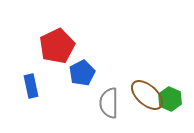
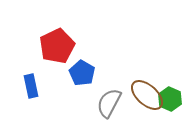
blue pentagon: rotated 15 degrees counterclockwise
gray semicircle: rotated 28 degrees clockwise
